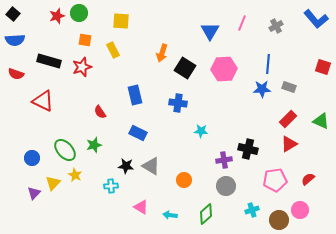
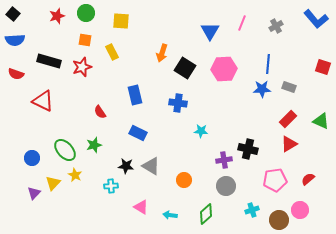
green circle at (79, 13): moved 7 px right
yellow rectangle at (113, 50): moved 1 px left, 2 px down
